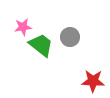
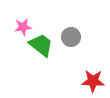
gray circle: moved 1 px right
